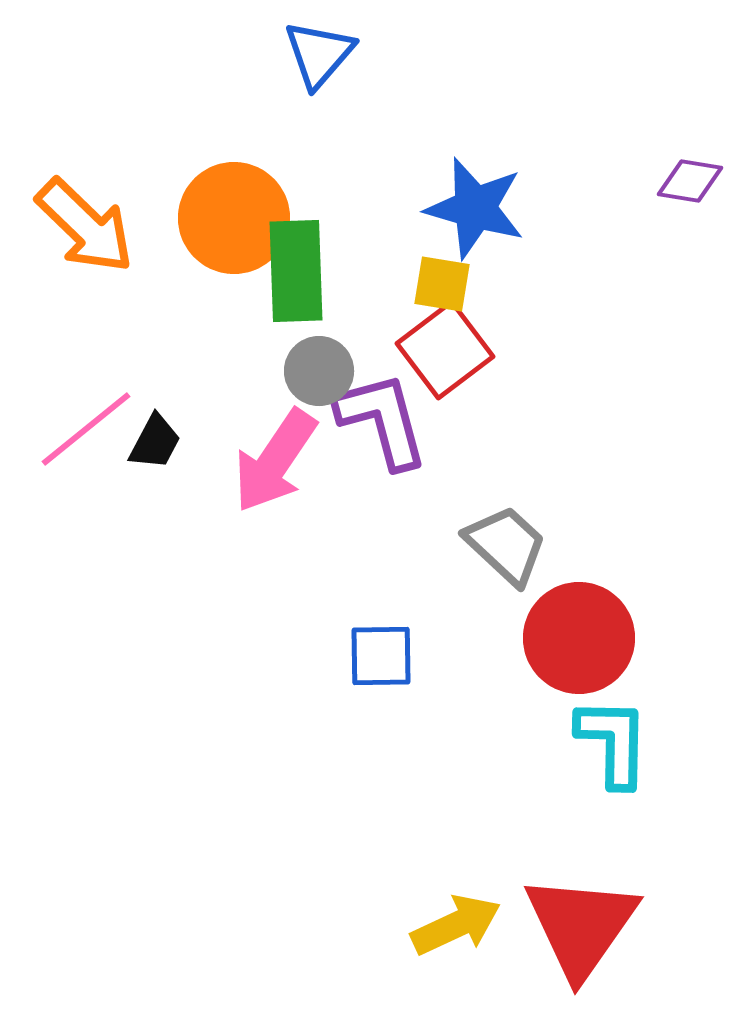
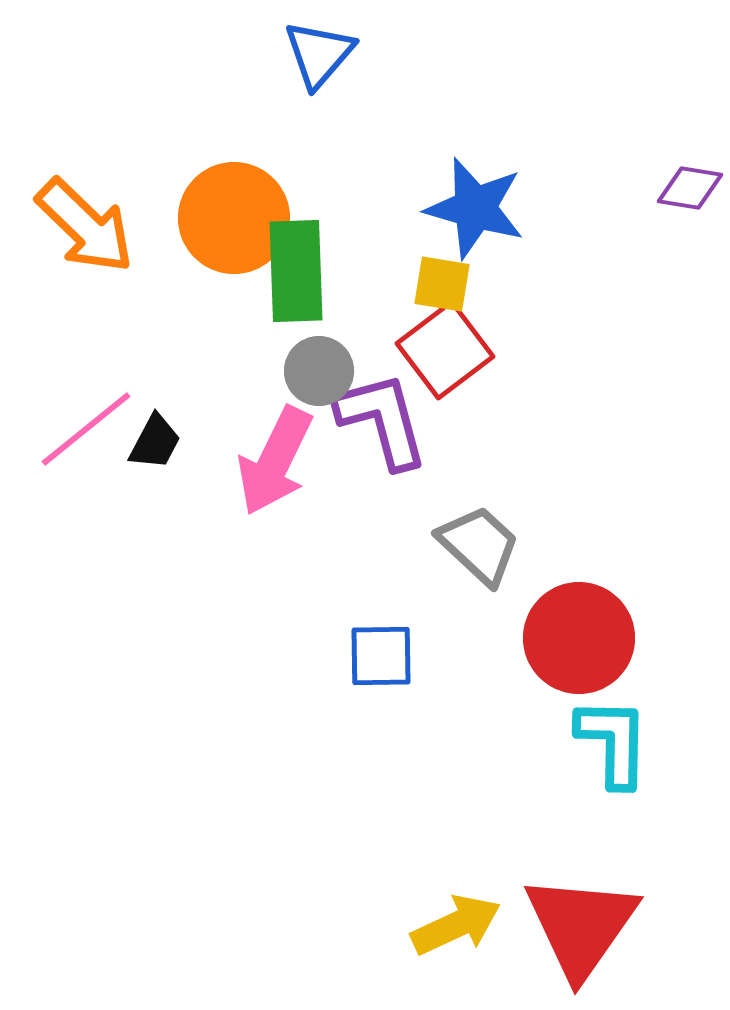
purple diamond: moved 7 px down
pink arrow: rotated 8 degrees counterclockwise
gray trapezoid: moved 27 px left
